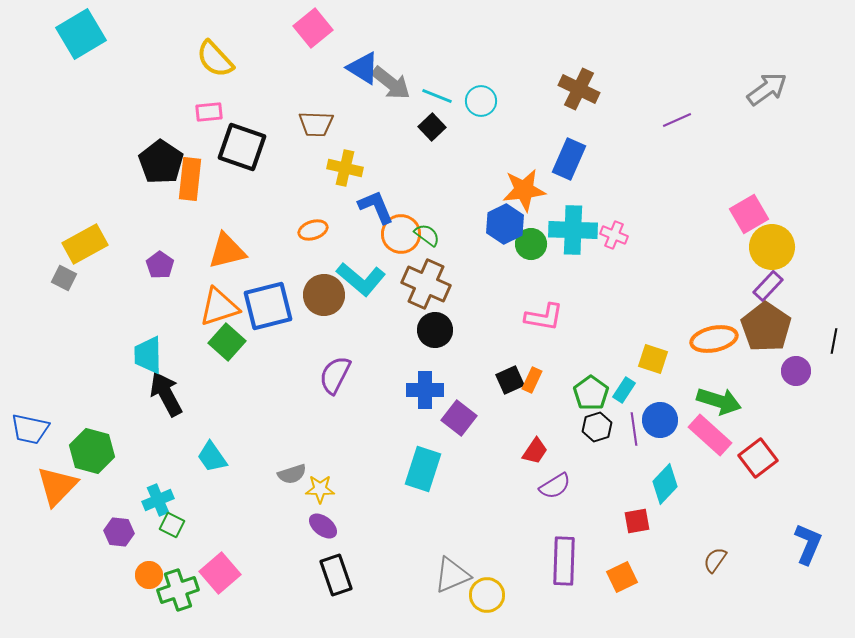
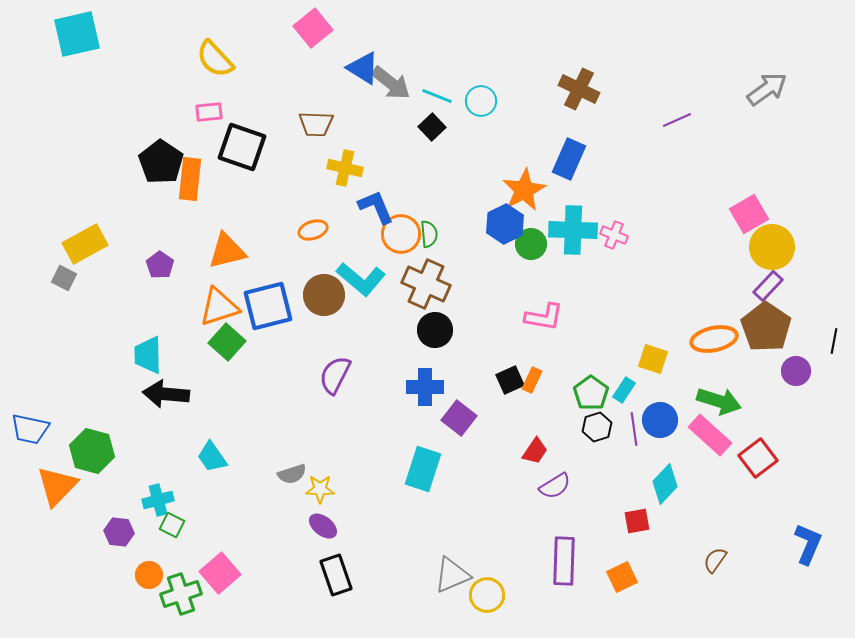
cyan square at (81, 34): moved 4 px left; rotated 18 degrees clockwise
orange star at (524, 190): rotated 21 degrees counterclockwise
green semicircle at (427, 235): moved 2 px right, 1 px up; rotated 48 degrees clockwise
blue cross at (425, 390): moved 3 px up
black arrow at (166, 394): rotated 57 degrees counterclockwise
cyan cross at (158, 500): rotated 8 degrees clockwise
green cross at (178, 590): moved 3 px right, 4 px down
